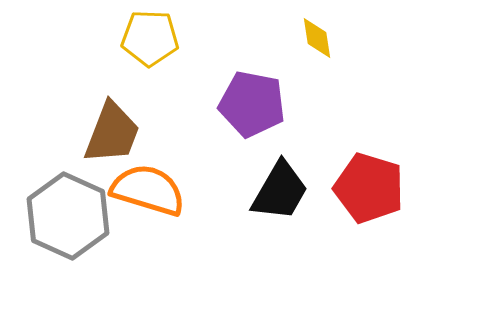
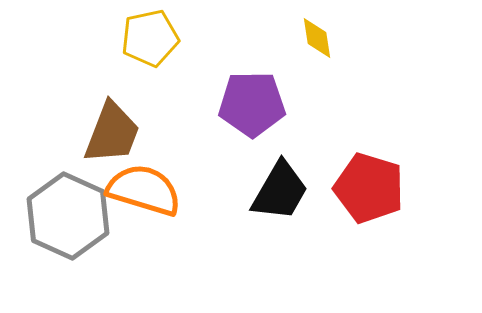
yellow pentagon: rotated 14 degrees counterclockwise
purple pentagon: rotated 12 degrees counterclockwise
orange semicircle: moved 4 px left
